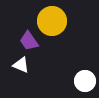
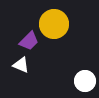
yellow circle: moved 2 px right, 3 px down
purple trapezoid: rotated 100 degrees counterclockwise
